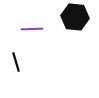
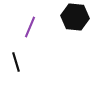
purple line: moved 2 px left, 2 px up; rotated 65 degrees counterclockwise
